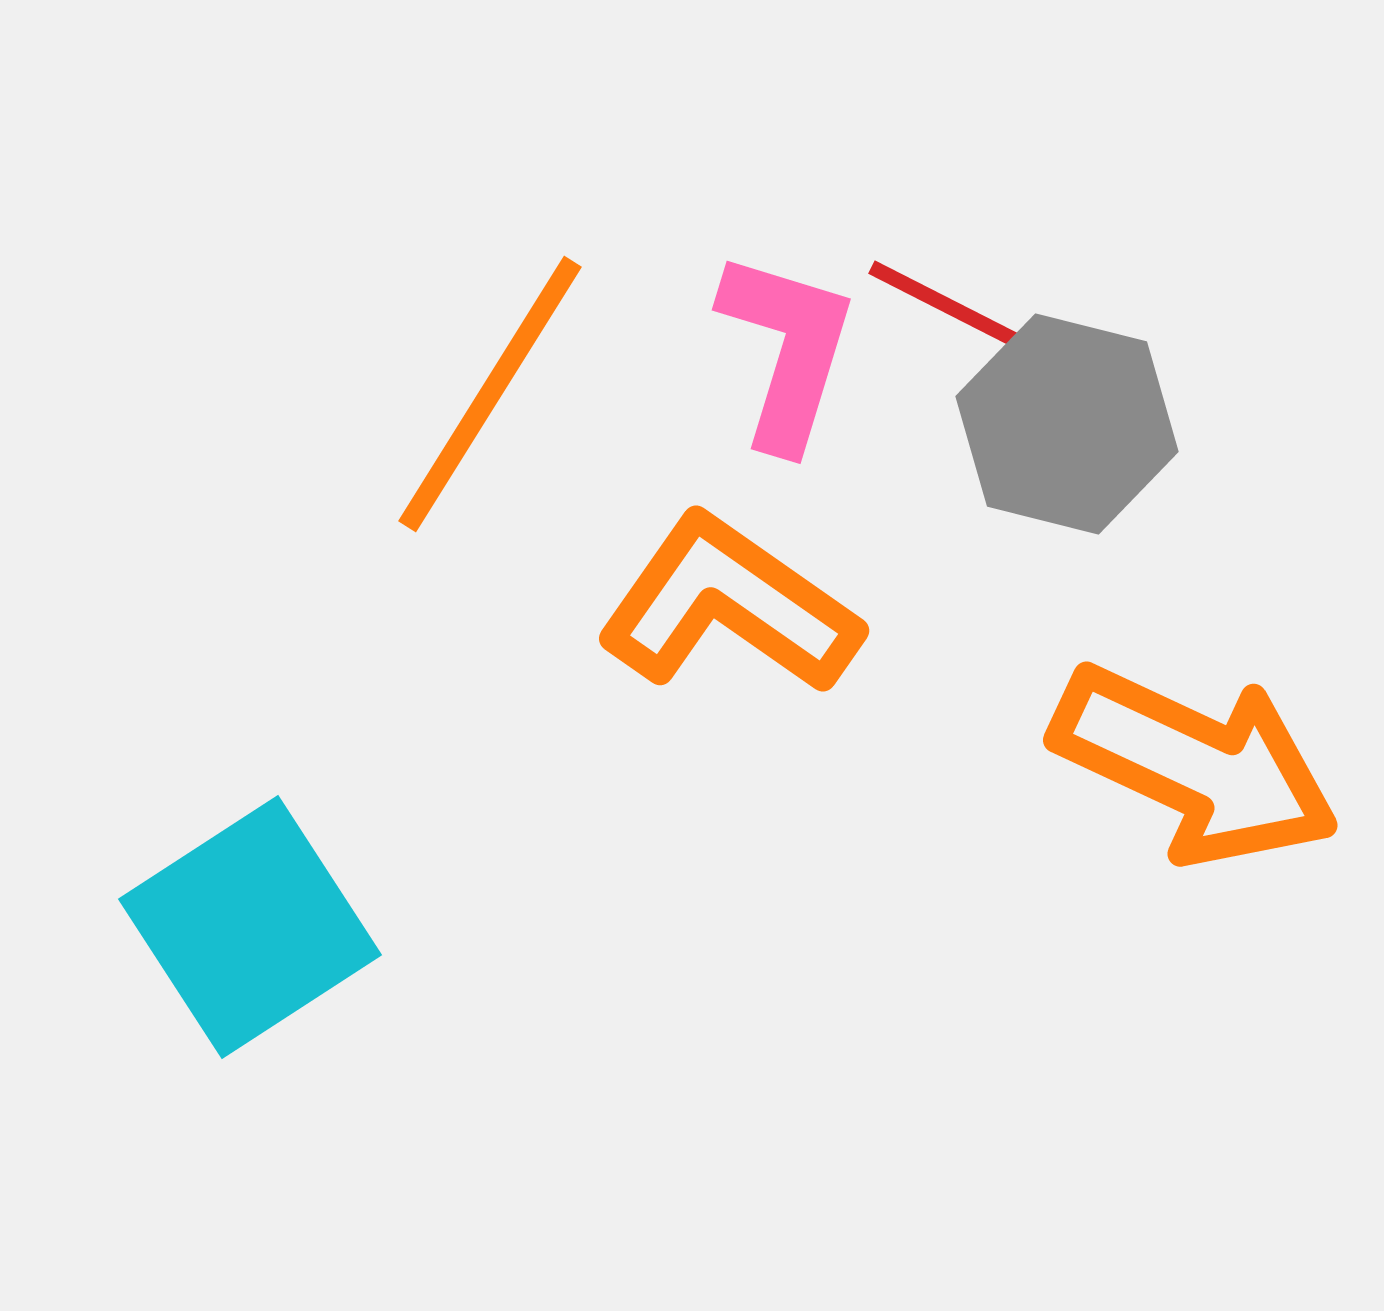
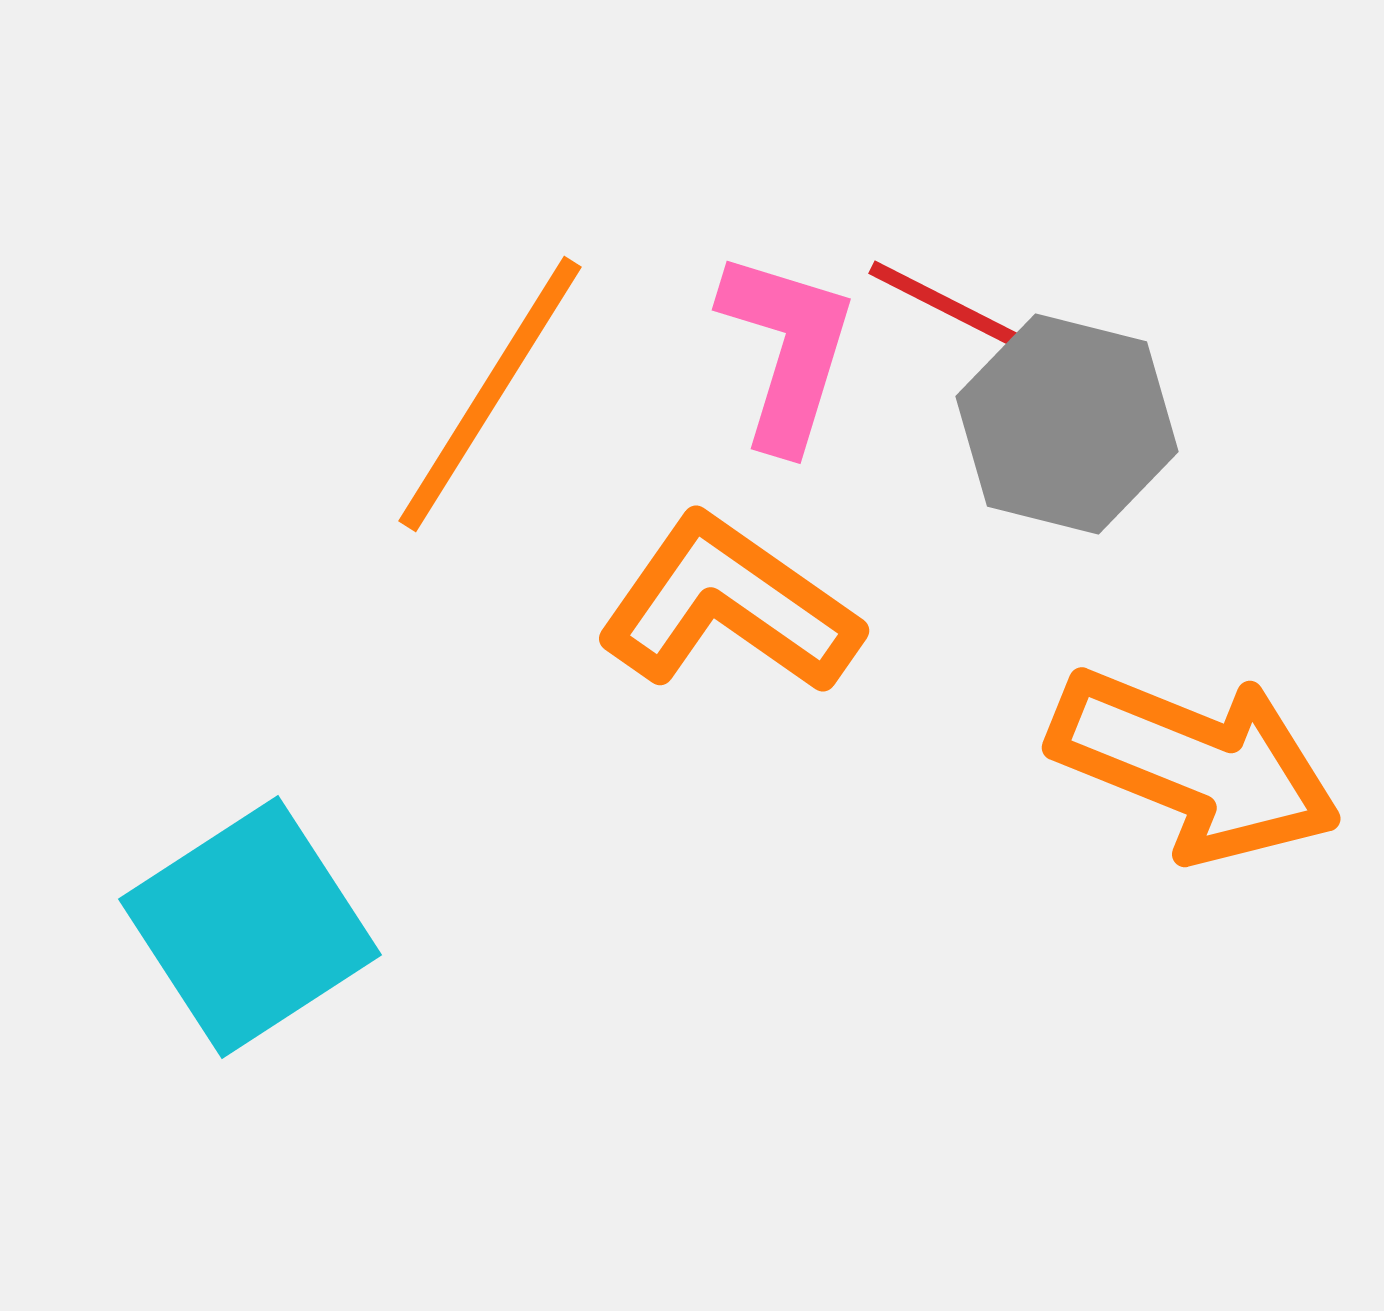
orange arrow: rotated 3 degrees counterclockwise
